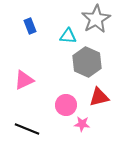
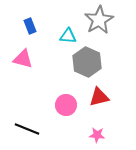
gray star: moved 3 px right, 1 px down
pink triangle: moved 1 px left, 21 px up; rotated 40 degrees clockwise
pink star: moved 15 px right, 11 px down
